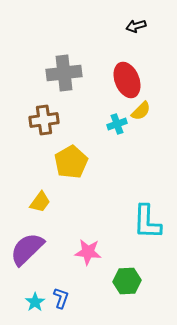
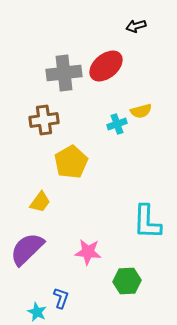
red ellipse: moved 21 px left, 14 px up; rotated 72 degrees clockwise
yellow semicircle: rotated 30 degrees clockwise
cyan star: moved 2 px right, 10 px down; rotated 12 degrees counterclockwise
